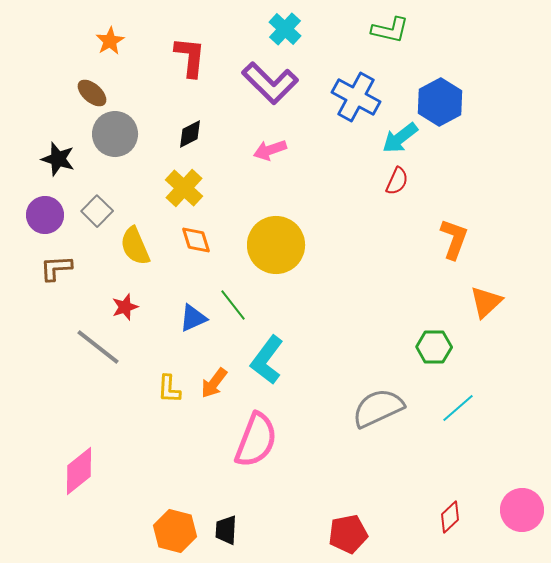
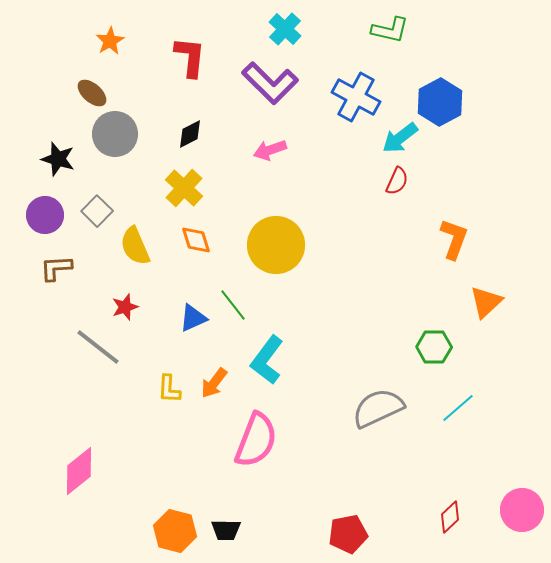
black trapezoid: rotated 92 degrees counterclockwise
